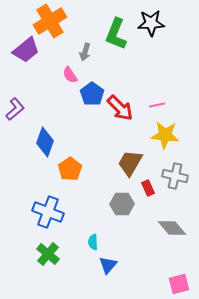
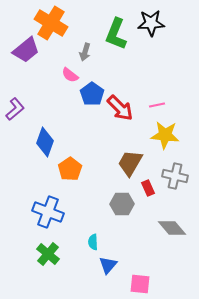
orange cross: moved 1 px right, 2 px down; rotated 28 degrees counterclockwise
pink semicircle: rotated 18 degrees counterclockwise
pink square: moved 39 px left; rotated 20 degrees clockwise
